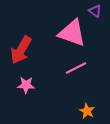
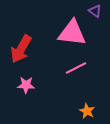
pink triangle: rotated 12 degrees counterclockwise
red arrow: moved 1 px up
